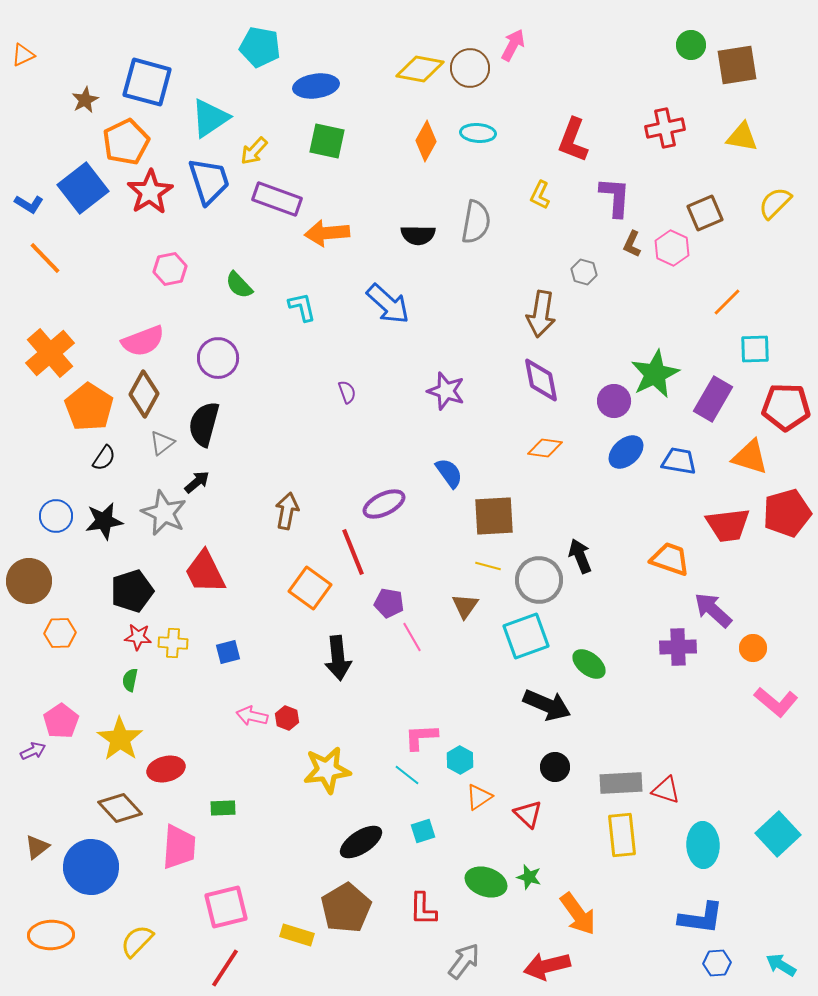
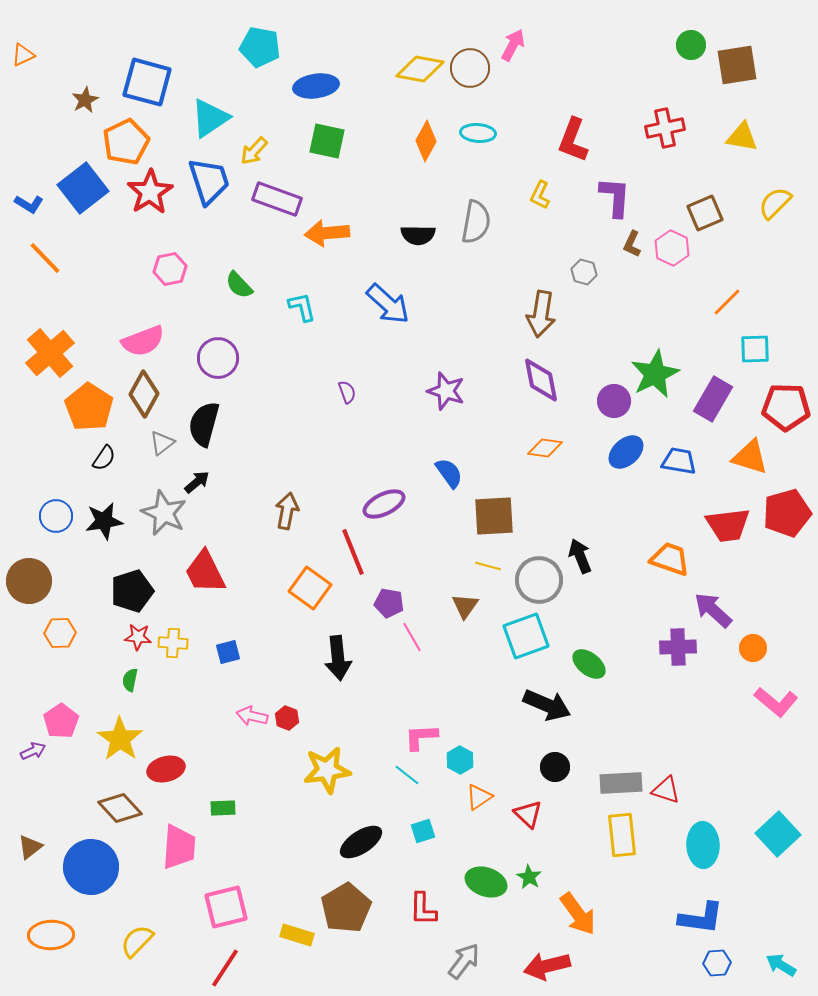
brown triangle at (37, 847): moved 7 px left
green star at (529, 877): rotated 15 degrees clockwise
